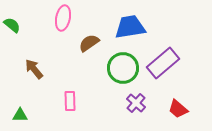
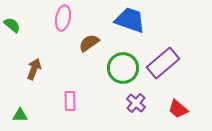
blue trapezoid: moved 7 px up; rotated 28 degrees clockwise
brown arrow: rotated 60 degrees clockwise
